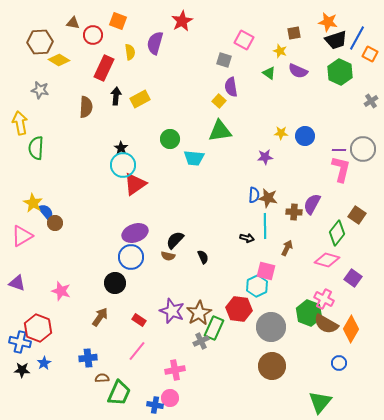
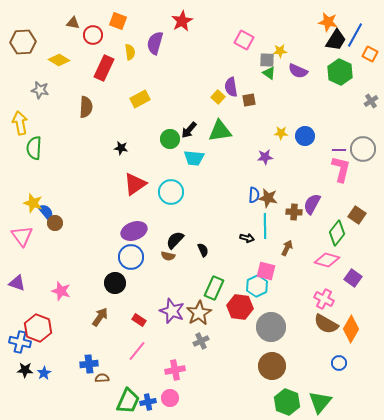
brown square at (294, 33): moved 45 px left, 67 px down
blue line at (357, 38): moved 2 px left, 3 px up
black trapezoid at (336, 40): rotated 40 degrees counterclockwise
brown hexagon at (40, 42): moved 17 px left
yellow star at (280, 51): rotated 24 degrees counterclockwise
gray square at (224, 60): moved 43 px right; rotated 14 degrees counterclockwise
black arrow at (116, 96): moved 73 px right, 34 px down; rotated 144 degrees counterclockwise
yellow square at (219, 101): moved 1 px left, 4 px up
green semicircle at (36, 148): moved 2 px left
black star at (121, 148): rotated 24 degrees counterclockwise
cyan circle at (123, 165): moved 48 px right, 27 px down
yellow star at (33, 203): rotated 12 degrees counterclockwise
purple ellipse at (135, 233): moved 1 px left, 2 px up
pink triangle at (22, 236): rotated 35 degrees counterclockwise
black semicircle at (203, 257): moved 7 px up
red hexagon at (239, 309): moved 1 px right, 2 px up
green hexagon at (309, 313): moved 22 px left, 89 px down
green rectangle at (214, 328): moved 40 px up
blue cross at (88, 358): moved 1 px right, 6 px down
blue star at (44, 363): moved 10 px down
black star at (22, 370): moved 3 px right
green trapezoid at (119, 393): moved 9 px right, 8 px down
blue cross at (155, 405): moved 7 px left, 3 px up; rotated 21 degrees counterclockwise
